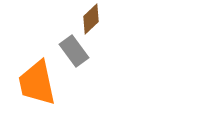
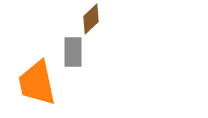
gray rectangle: moved 1 px left, 1 px down; rotated 36 degrees clockwise
